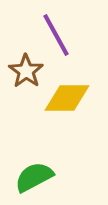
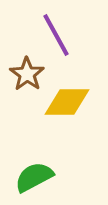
brown star: moved 1 px right, 3 px down
yellow diamond: moved 4 px down
